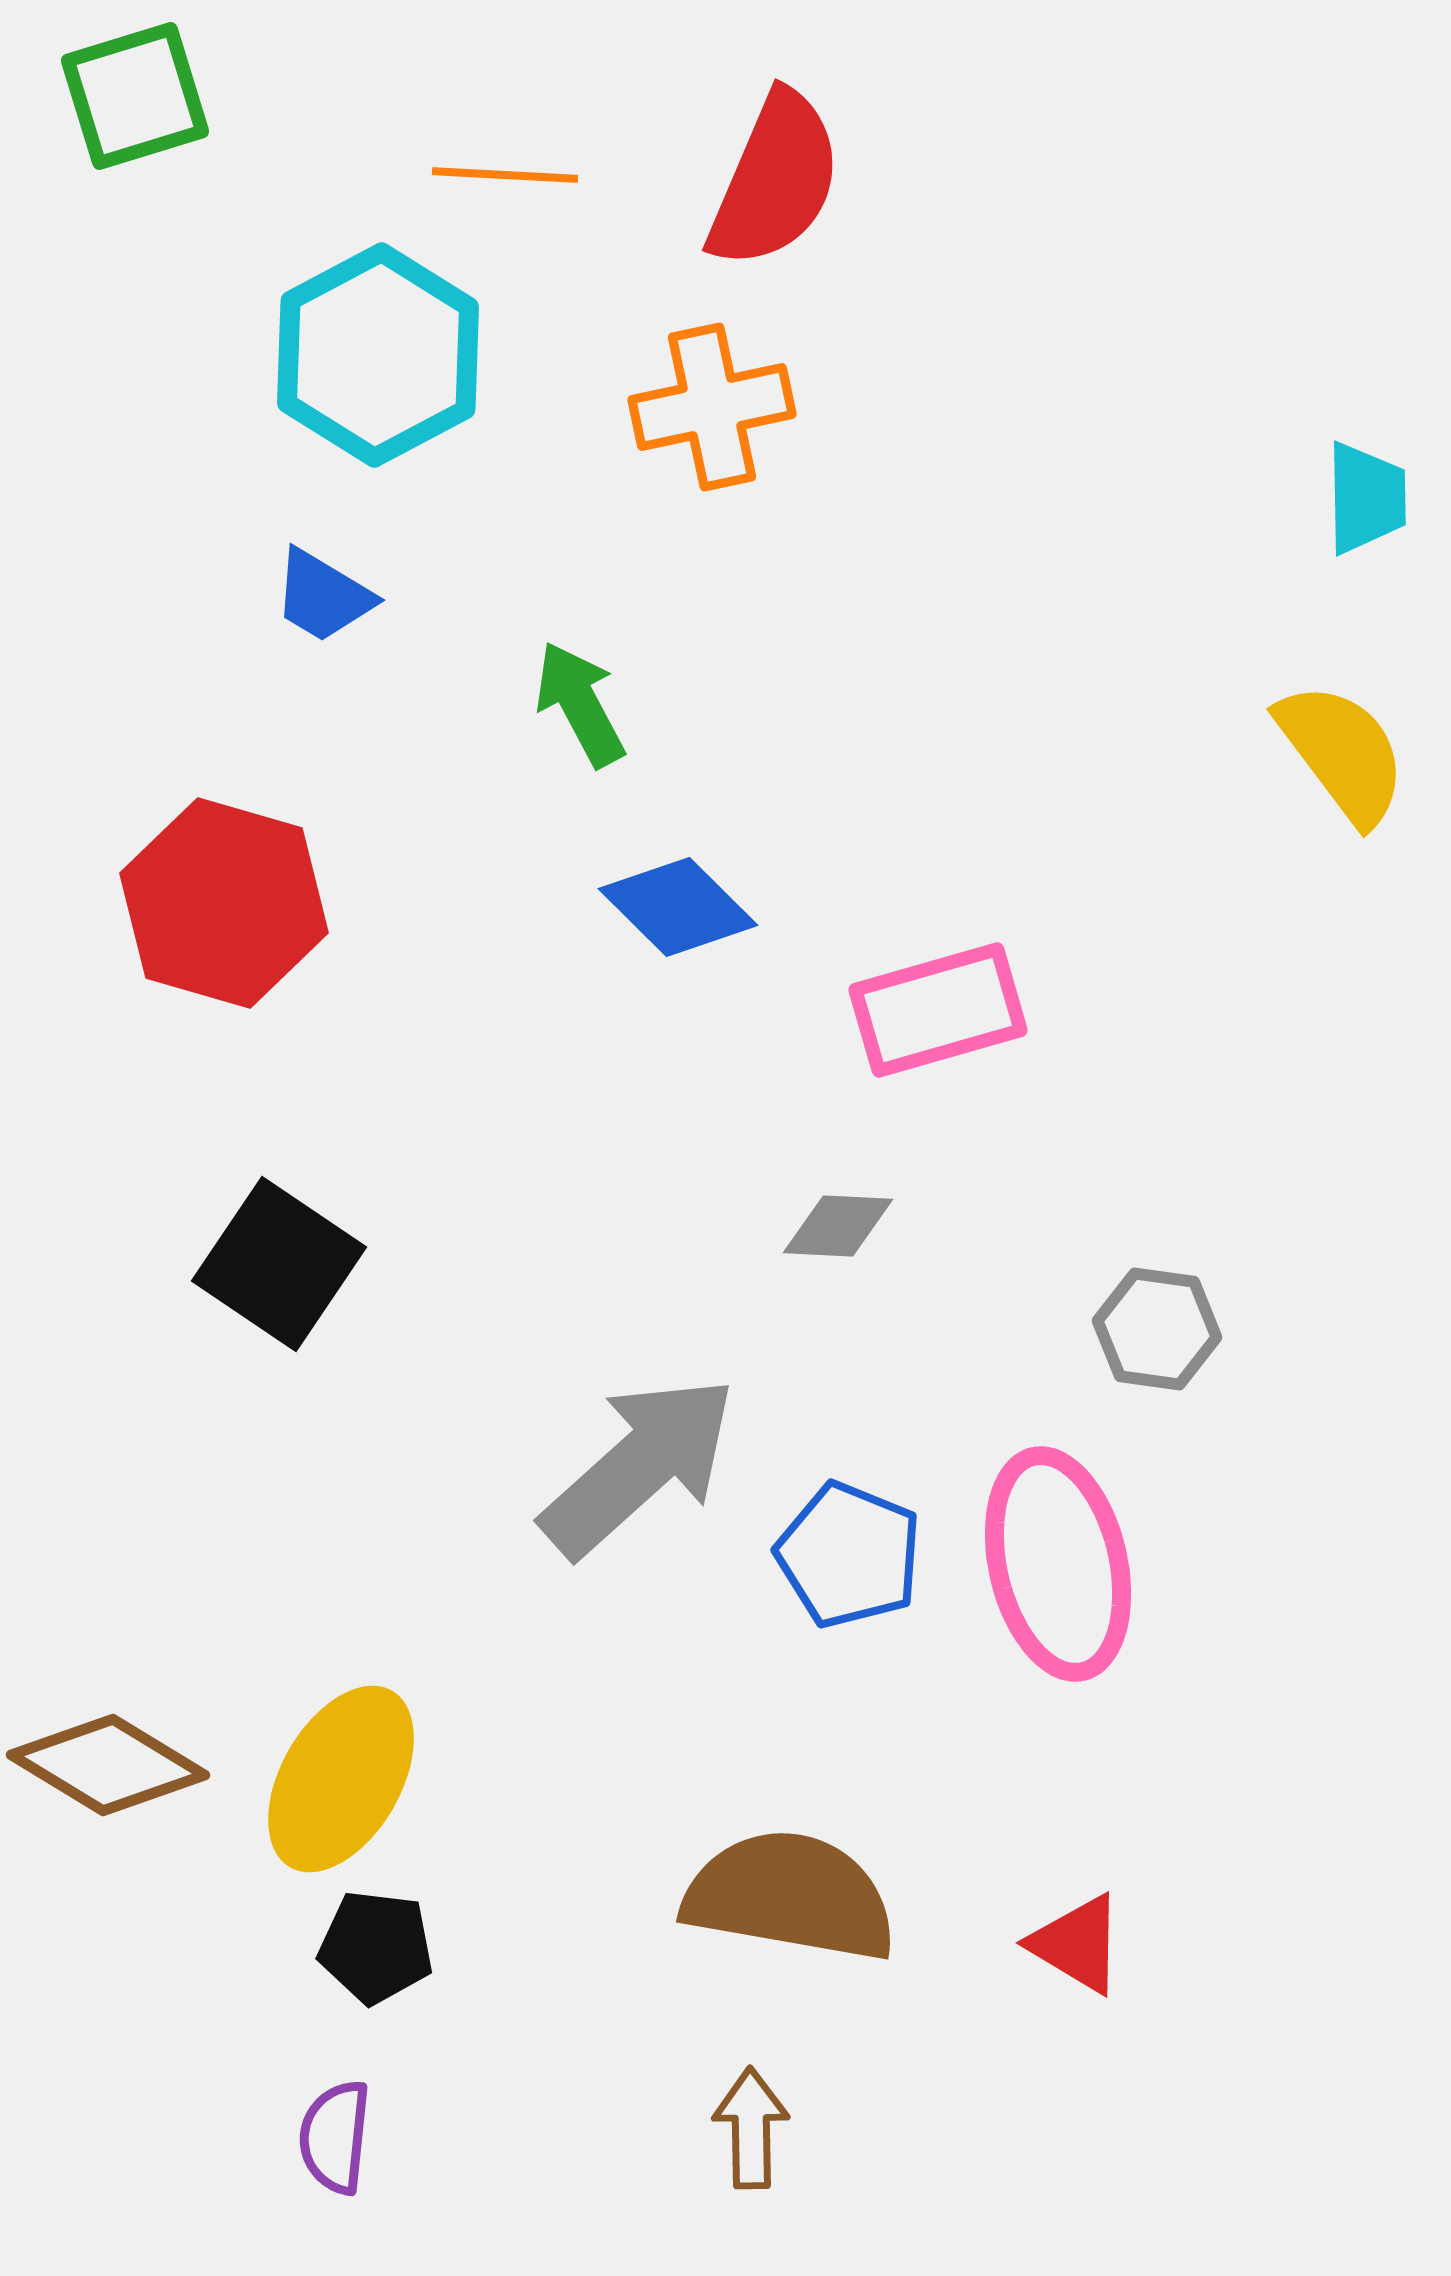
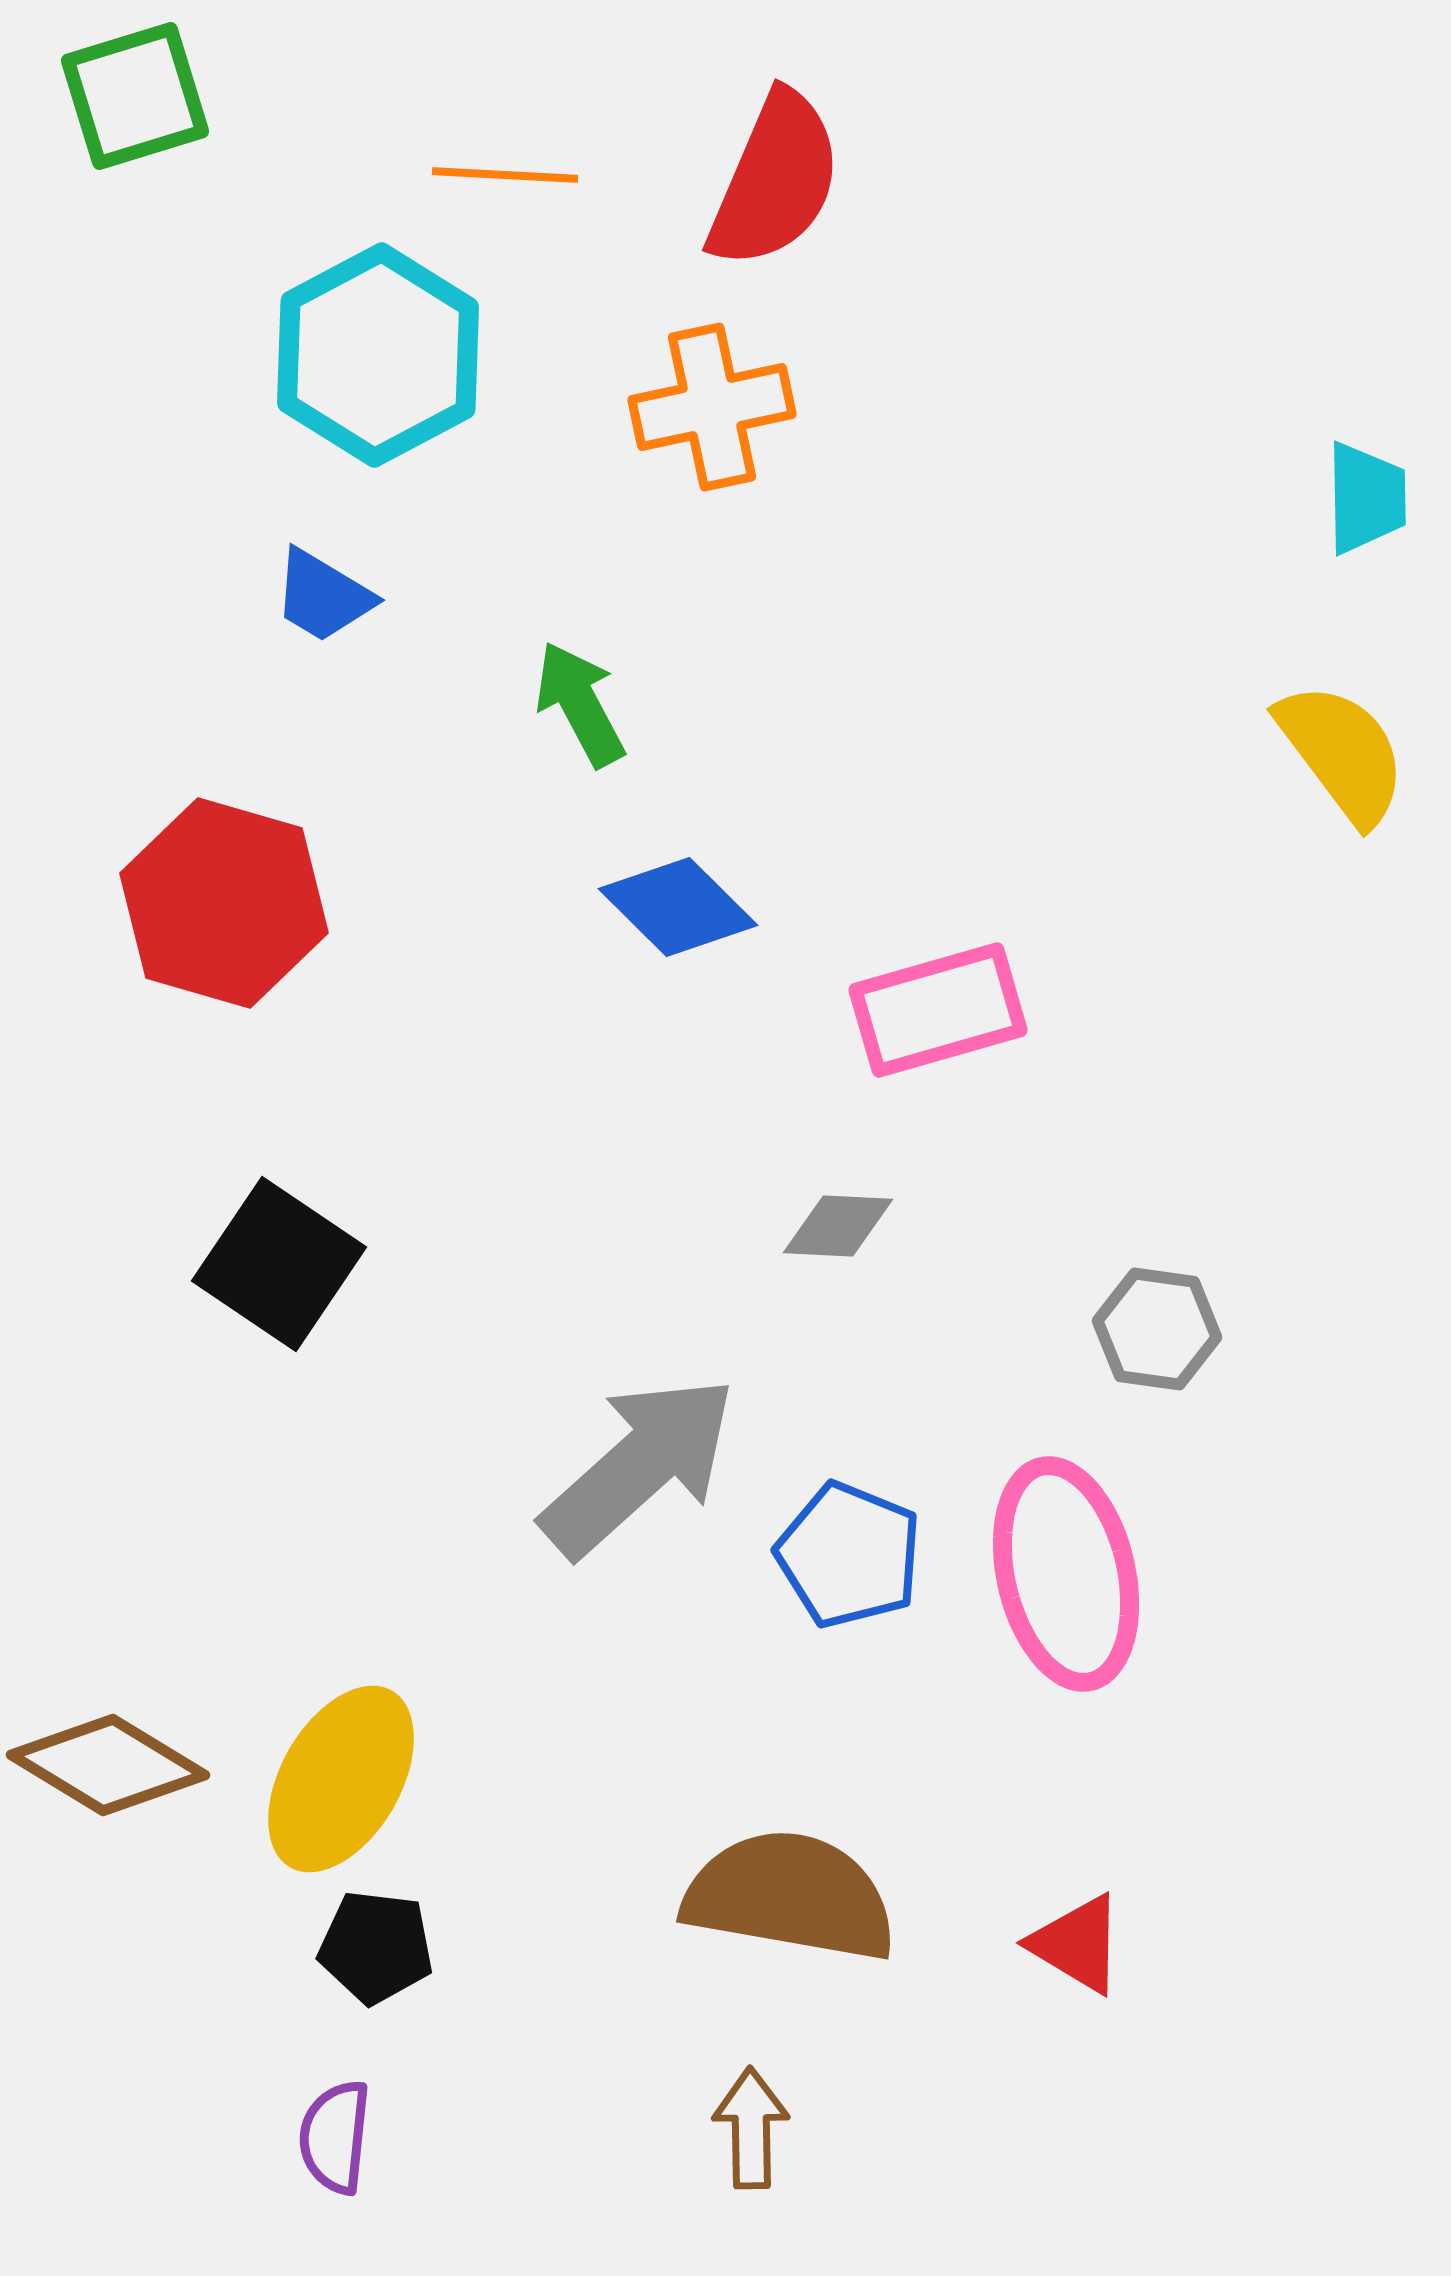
pink ellipse: moved 8 px right, 10 px down
